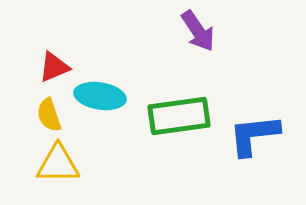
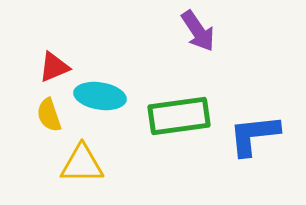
yellow triangle: moved 24 px right
